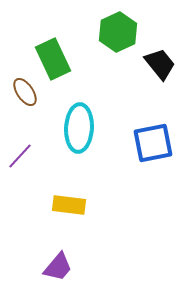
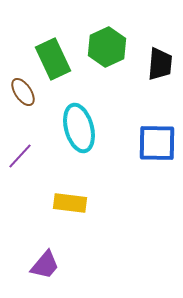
green hexagon: moved 11 px left, 15 px down
black trapezoid: rotated 44 degrees clockwise
brown ellipse: moved 2 px left
cyan ellipse: rotated 18 degrees counterclockwise
blue square: moved 4 px right; rotated 12 degrees clockwise
yellow rectangle: moved 1 px right, 2 px up
purple trapezoid: moved 13 px left, 2 px up
